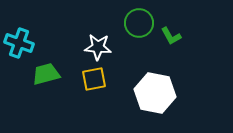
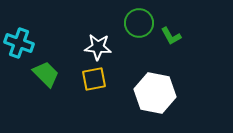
green trapezoid: rotated 60 degrees clockwise
